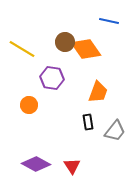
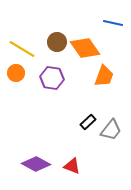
blue line: moved 4 px right, 2 px down
brown circle: moved 8 px left
orange diamond: moved 1 px left, 1 px up
orange trapezoid: moved 6 px right, 16 px up
orange circle: moved 13 px left, 32 px up
black rectangle: rotated 56 degrees clockwise
gray trapezoid: moved 4 px left, 1 px up
red triangle: rotated 36 degrees counterclockwise
